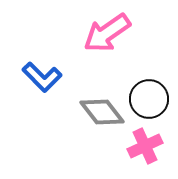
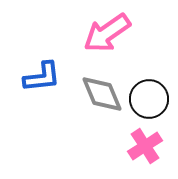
blue L-shape: rotated 51 degrees counterclockwise
gray diamond: moved 18 px up; rotated 15 degrees clockwise
pink cross: rotated 8 degrees counterclockwise
